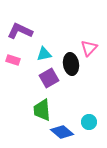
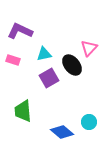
black ellipse: moved 1 px right, 1 px down; rotated 30 degrees counterclockwise
green trapezoid: moved 19 px left, 1 px down
